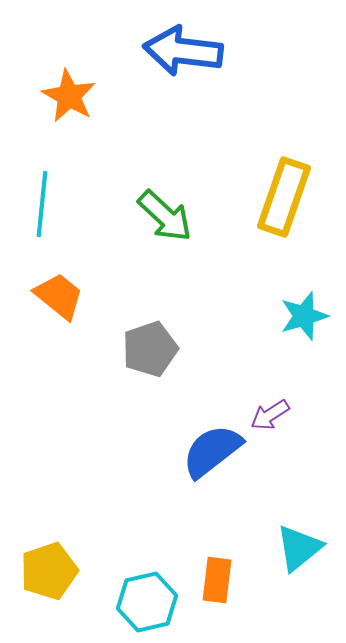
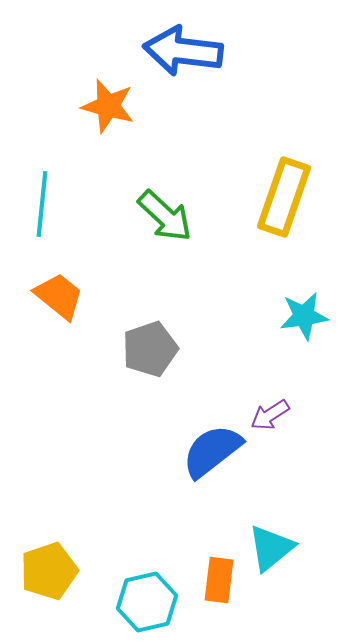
orange star: moved 39 px right, 10 px down; rotated 14 degrees counterclockwise
cyan star: rotated 9 degrees clockwise
cyan triangle: moved 28 px left
orange rectangle: moved 2 px right
